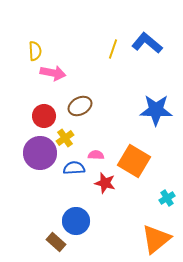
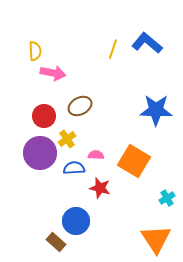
yellow cross: moved 2 px right, 1 px down
red star: moved 5 px left, 5 px down
orange triangle: rotated 24 degrees counterclockwise
